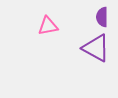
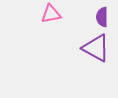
pink triangle: moved 3 px right, 12 px up
